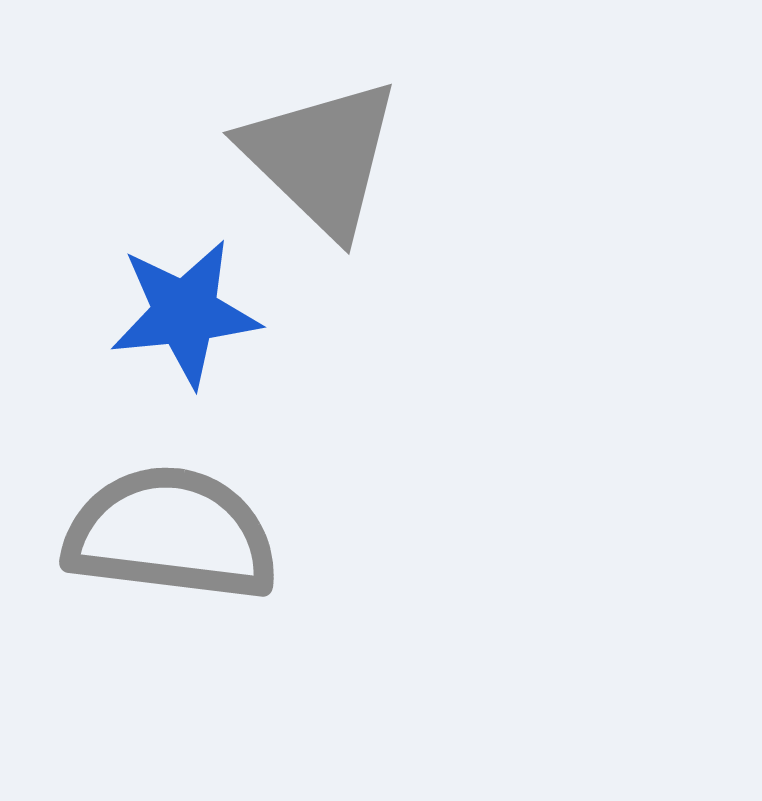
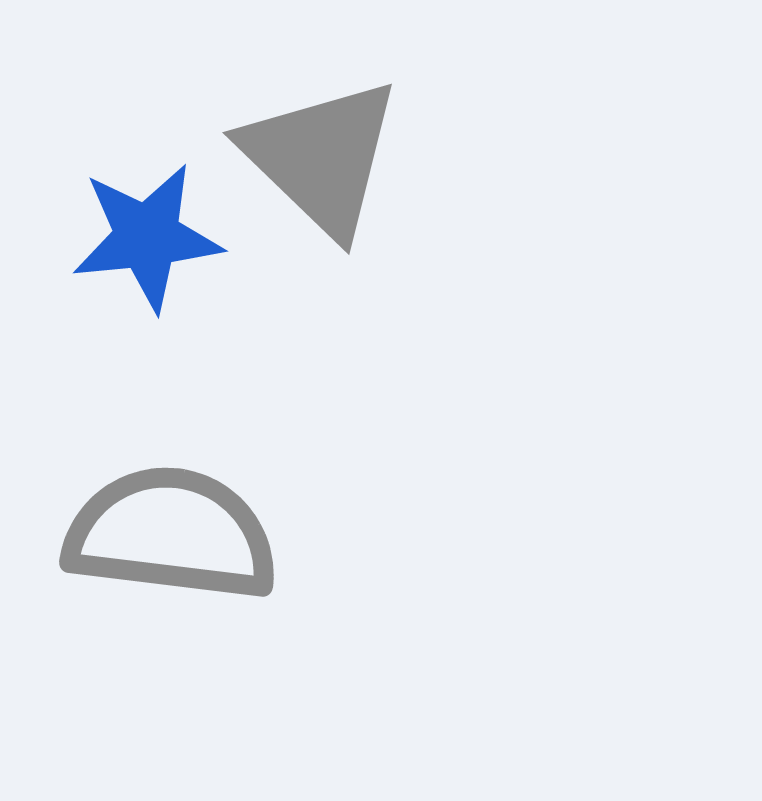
blue star: moved 38 px left, 76 px up
